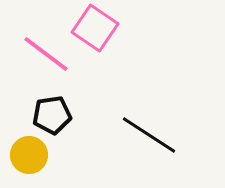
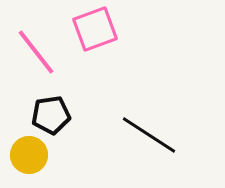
pink square: moved 1 px down; rotated 36 degrees clockwise
pink line: moved 10 px left, 2 px up; rotated 15 degrees clockwise
black pentagon: moved 1 px left
